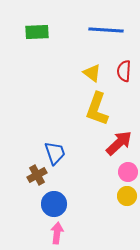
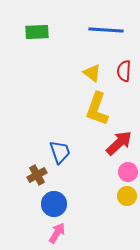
blue trapezoid: moved 5 px right, 1 px up
pink arrow: rotated 25 degrees clockwise
